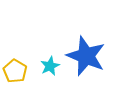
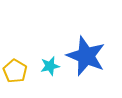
cyan star: rotated 12 degrees clockwise
